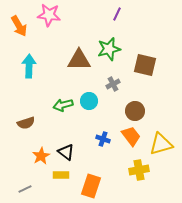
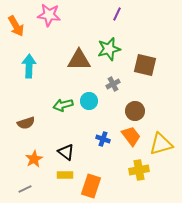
orange arrow: moved 3 px left
orange star: moved 7 px left, 3 px down
yellow rectangle: moved 4 px right
